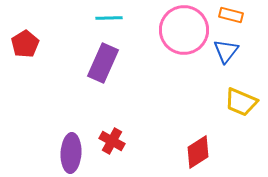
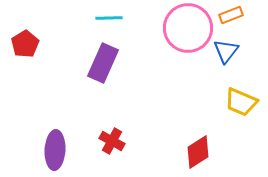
orange rectangle: rotated 35 degrees counterclockwise
pink circle: moved 4 px right, 2 px up
purple ellipse: moved 16 px left, 3 px up
